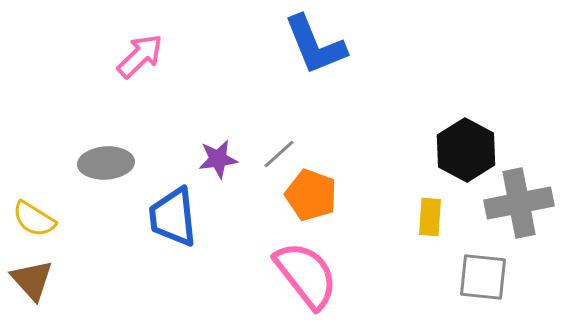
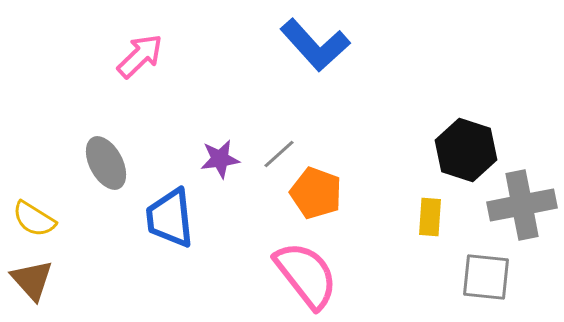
blue L-shape: rotated 20 degrees counterclockwise
black hexagon: rotated 10 degrees counterclockwise
purple star: moved 2 px right
gray ellipse: rotated 66 degrees clockwise
orange pentagon: moved 5 px right, 2 px up
gray cross: moved 3 px right, 2 px down
blue trapezoid: moved 3 px left, 1 px down
gray square: moved 3 px right
